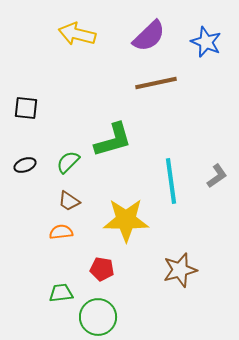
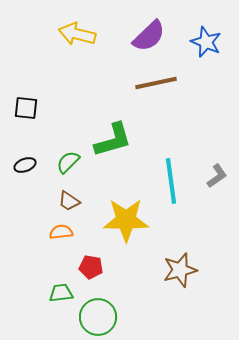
red pentagon: moved 11 px left, 2 px up
